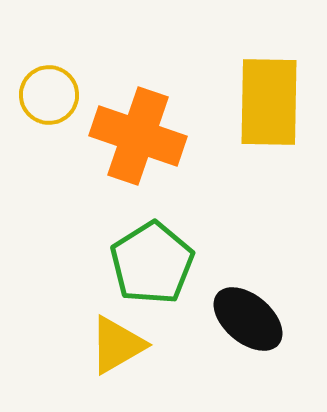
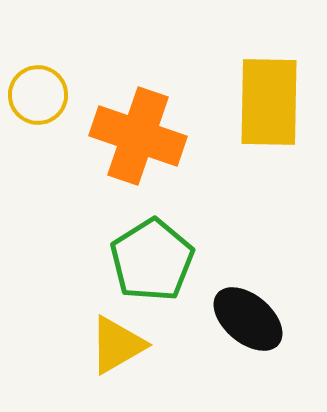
yellow circle: moved 11 px left
green pentagon: moved 3 px up
